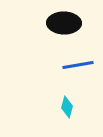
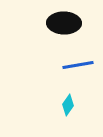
cyan diamond: moved 1 px right, 2 px up; rotated 20 degrees clockwise
